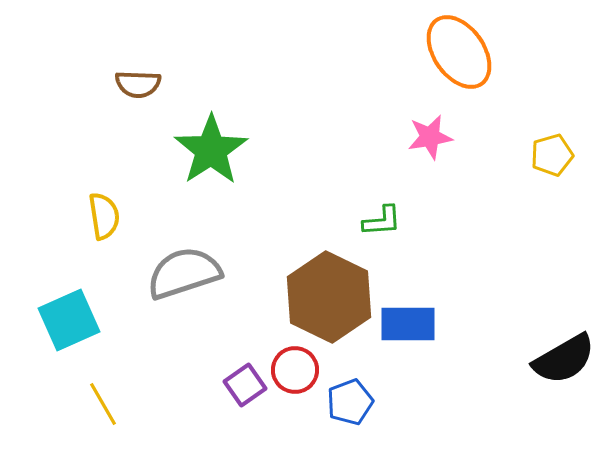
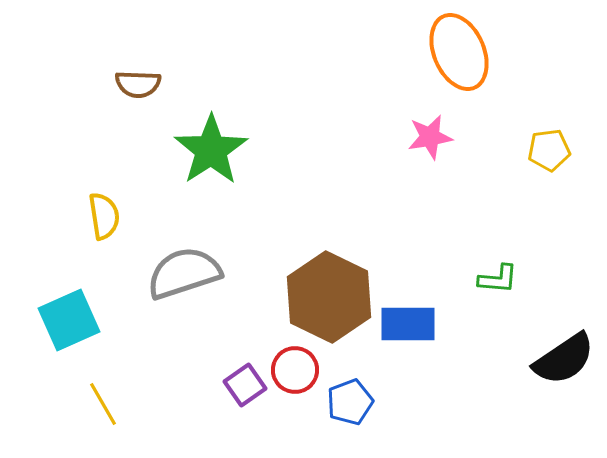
orange ellipse: rotated 12 degrees clockwise
yellow pentagon: moved 3 px left, 5 px up; rotated 9 degrees clockwise
green L-shape: moved 116 px right, 58 px down; rotated 9 degrees clockwise
black semicircle: rotated 4 degrees counterclockwise
